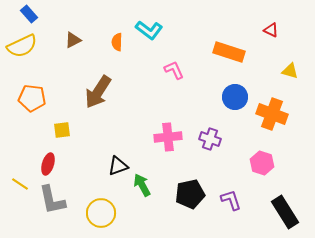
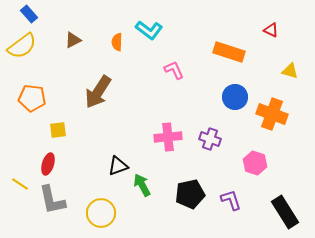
yellow semicircle: rotated 12 degrees counterclockwise
yellow square: moved 4 px left
pink hexagon: moved 7 px left
